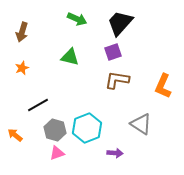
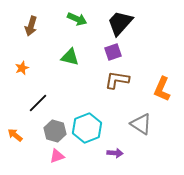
brown arrow: moved 9 px right, 6 px up
orange L-shape: moved 1 px left, 3 px down
black line: moved 2 px up; rotated 15 degrees counterclockwise
gray hexagon: moved 1 px down
pink triangle: moved 3 px down
